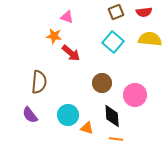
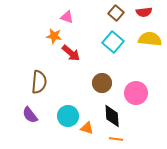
brown square: moved 1 px down; rotated 28 degrees counterclockwise
pink circle: moved 1 px right, 2 px up
cyan circle: moved 1 px down
